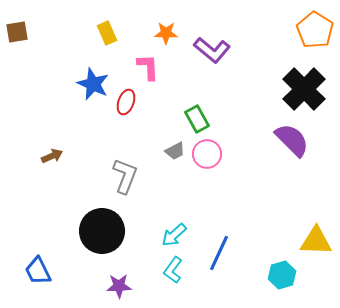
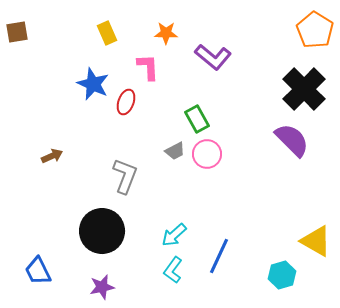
purple L-shape: moved 1 px right, 7 px down
yellow triangle: rotated 28 degrees clockwise
blue line: moved 3 px down
purple star: moved 17 px left, 1 px down; rotated 10 degrees counterclockwise
